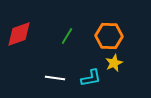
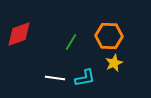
green line: moved 4 px right, 6 px down
cyan L-shape: moved 6 px left
